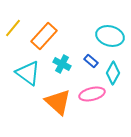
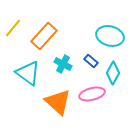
cyan cross: moved 1 px right
